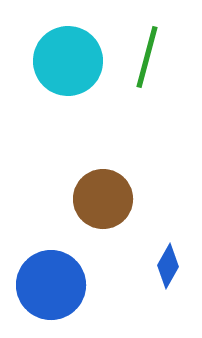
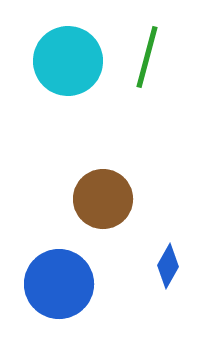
blue circle: moved 8 px right, 1 px up
